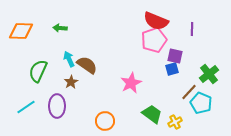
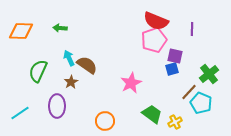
cyan arrow: moved 1 px up
cyan line: moved 6 px left, 6 px down
